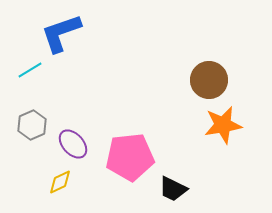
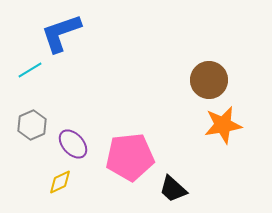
black trapezoid: rotated 16 degrees clockwise
